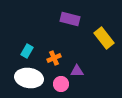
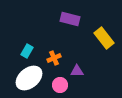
white ellipse: rotated 48 degrees counterclockwise
pink circle: moved 1 px left, 1 px down
